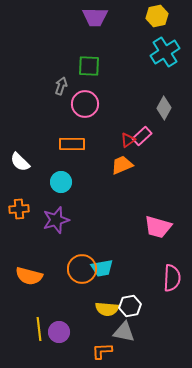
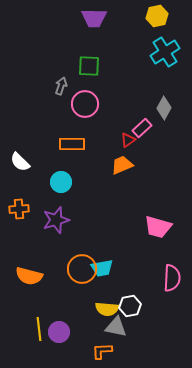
purple trapezoid: moved 1 px left, 1 px down
pink rectangle: moved 8 px up
gray triangle: moved 8 px left, 5 px up
